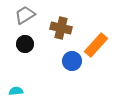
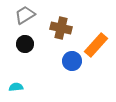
cyan semicircle: moved 4 px up
